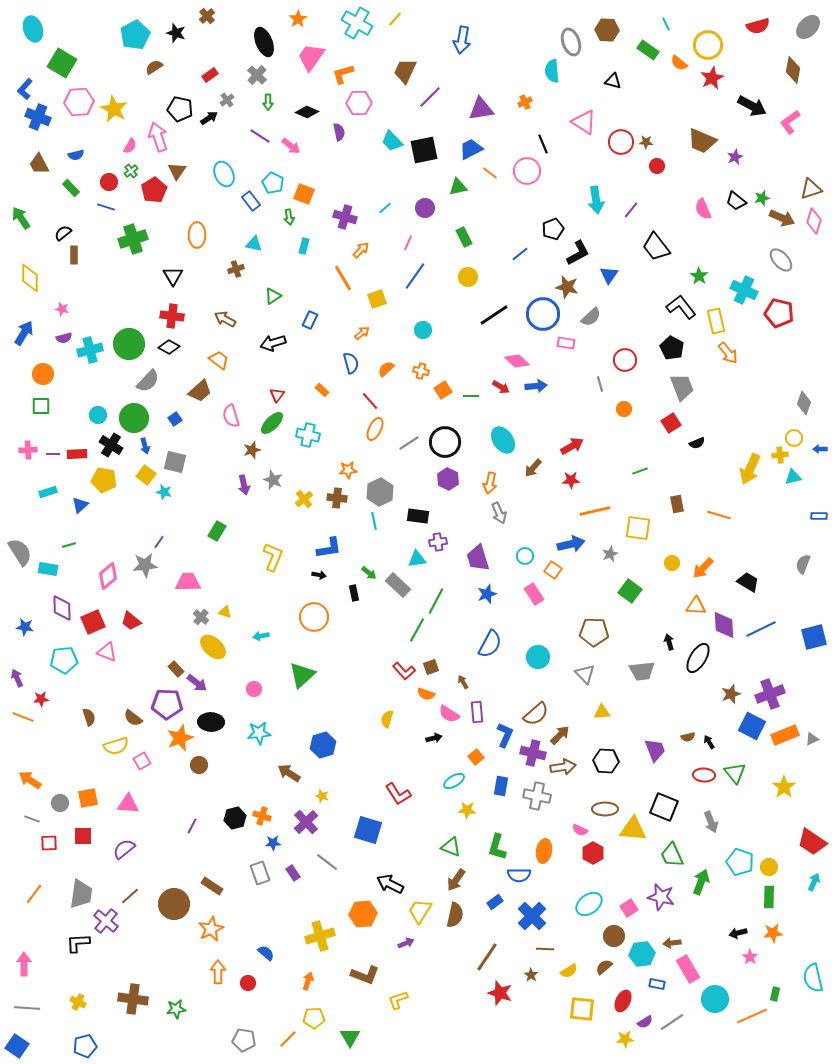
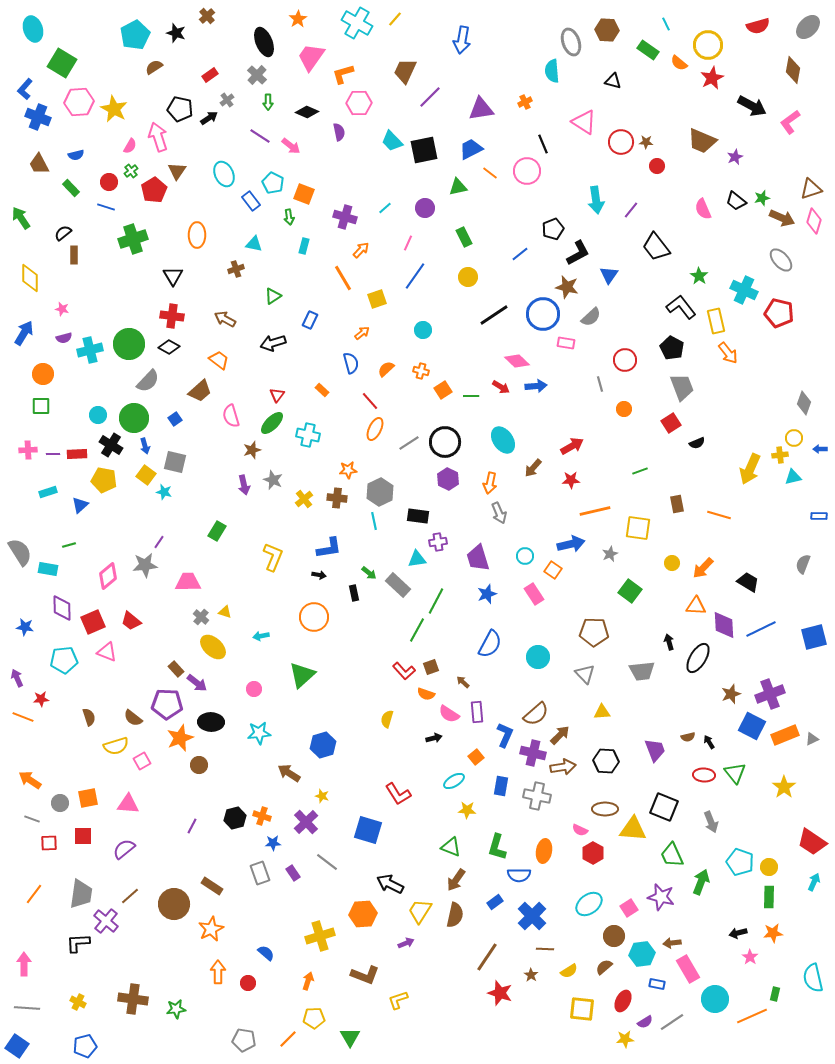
brown arrow at (463, 682): rotated 16 degrees counterclockwise
